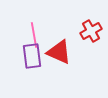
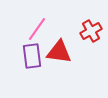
pink line: moved 3 px right, 6 px up; rotated 45 degrees clockwise
red triangle: rotated 16 degrees counterclockwise
